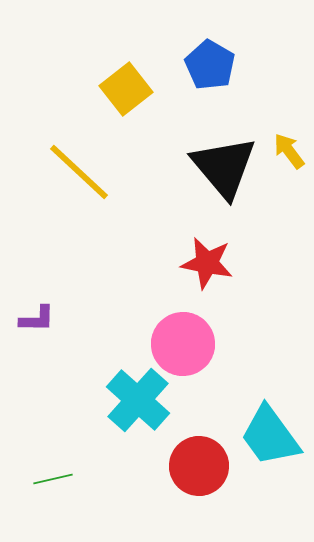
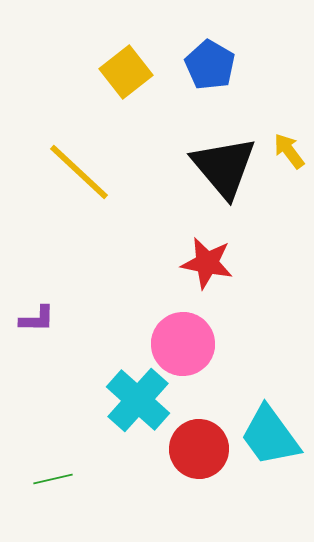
yellow square: moved 17 px up
red circle: moved 17 px up
